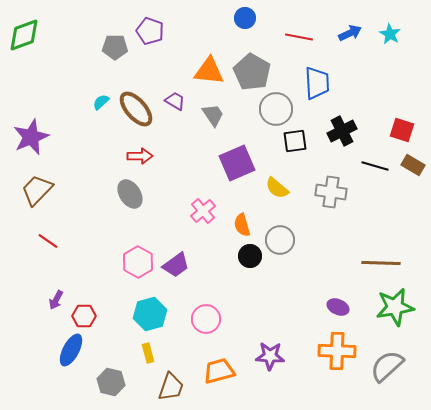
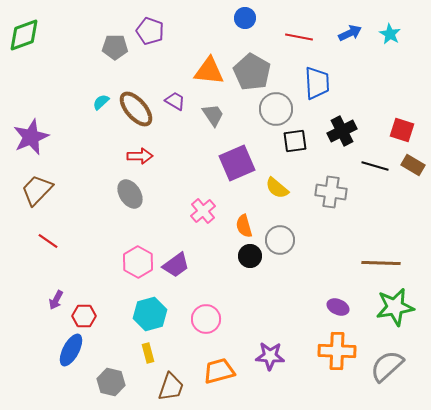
orange semicircle at (242, 225): moved 2 px right, 1 px down
